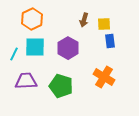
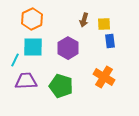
cyan square: moved 2 px left
cyan line: moved 1 px right, 6 px down
